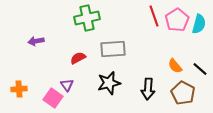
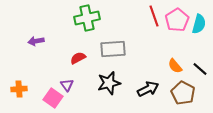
black arrow: rotated 120 degrees counterclockwise
